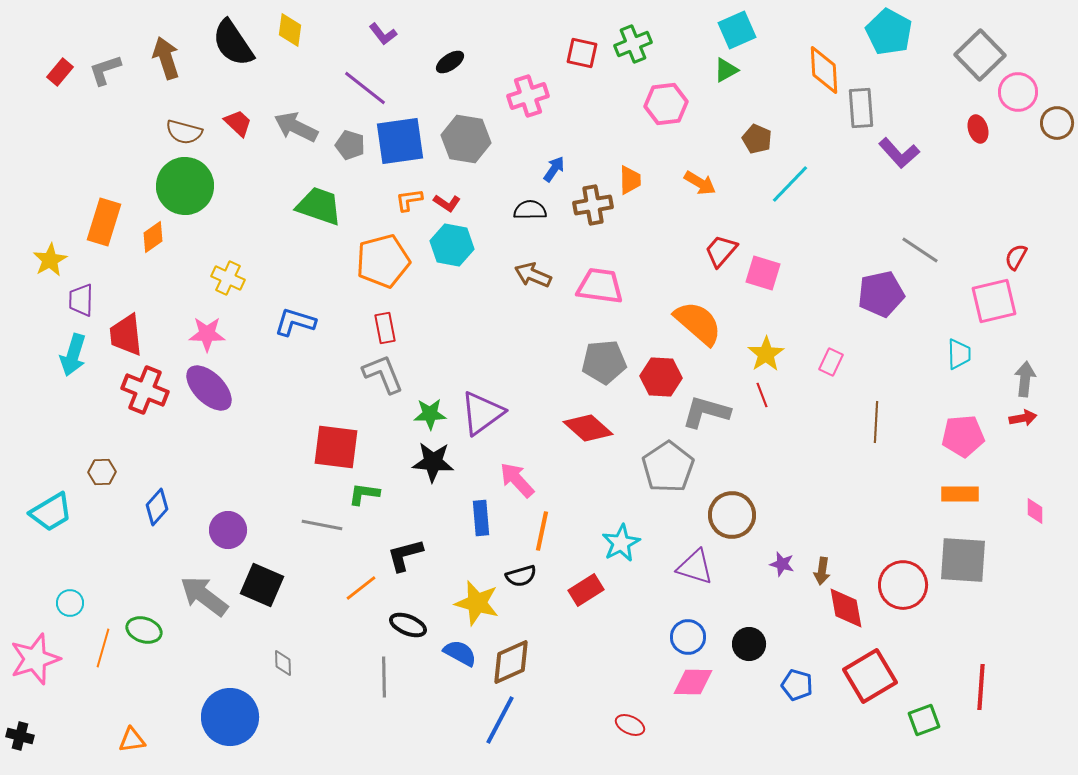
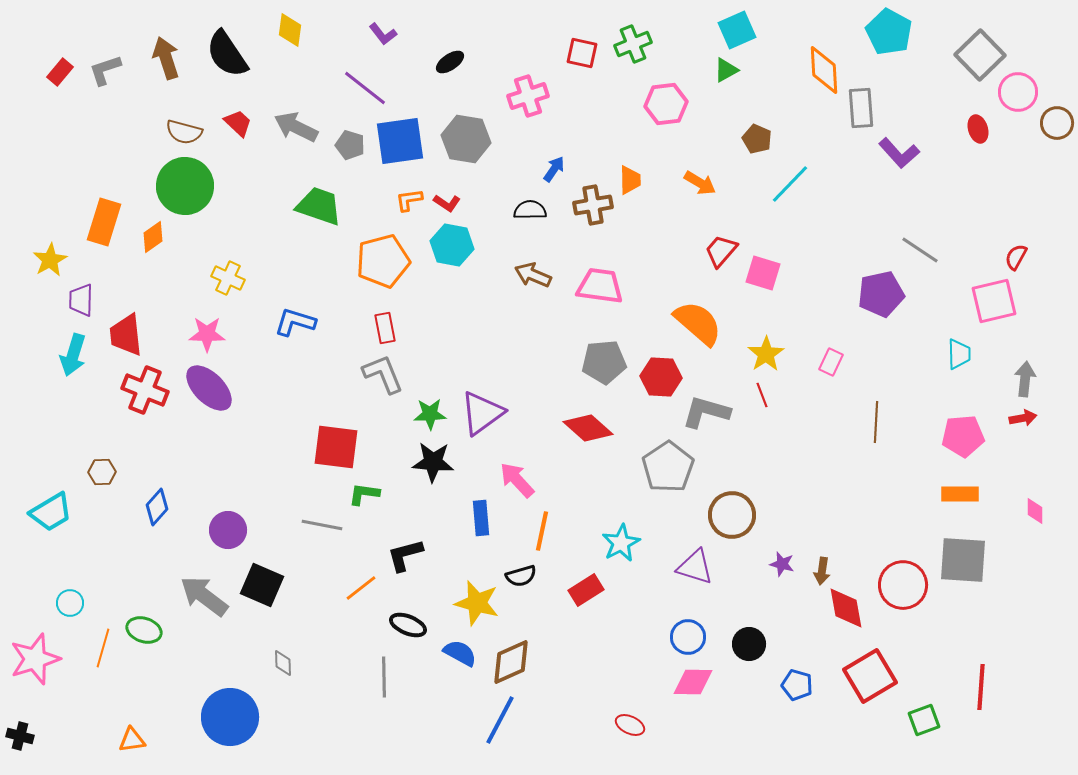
black semicircle at (233, 43): moved 6 px left, 11 px down
